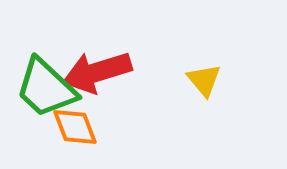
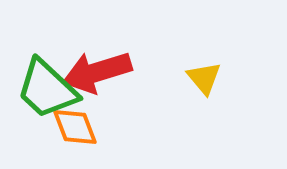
yellow triangle: moved 2 px up
green trapezoid: moved 1 px right, 1 px down
